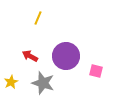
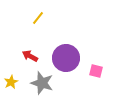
yellow line: rotated 16 degrees clockwise
purple circle: moved 2 px down
gray star: moved 1 px left
